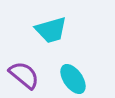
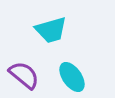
cyan ellipse: moved 1 px left, 2 px up
